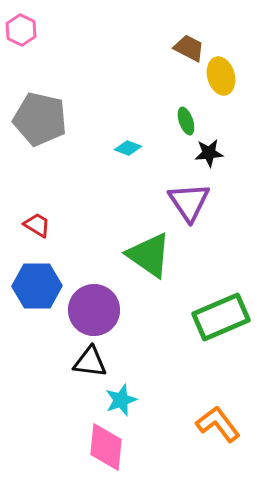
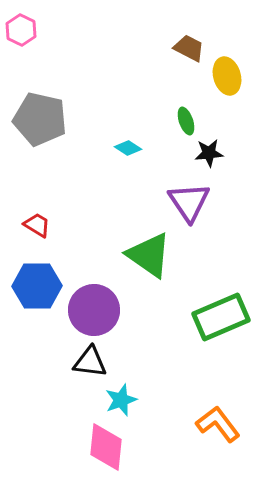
yellow ellipse: moved 6 px right
cyan diamond: rotated 12 degrees clockwise
